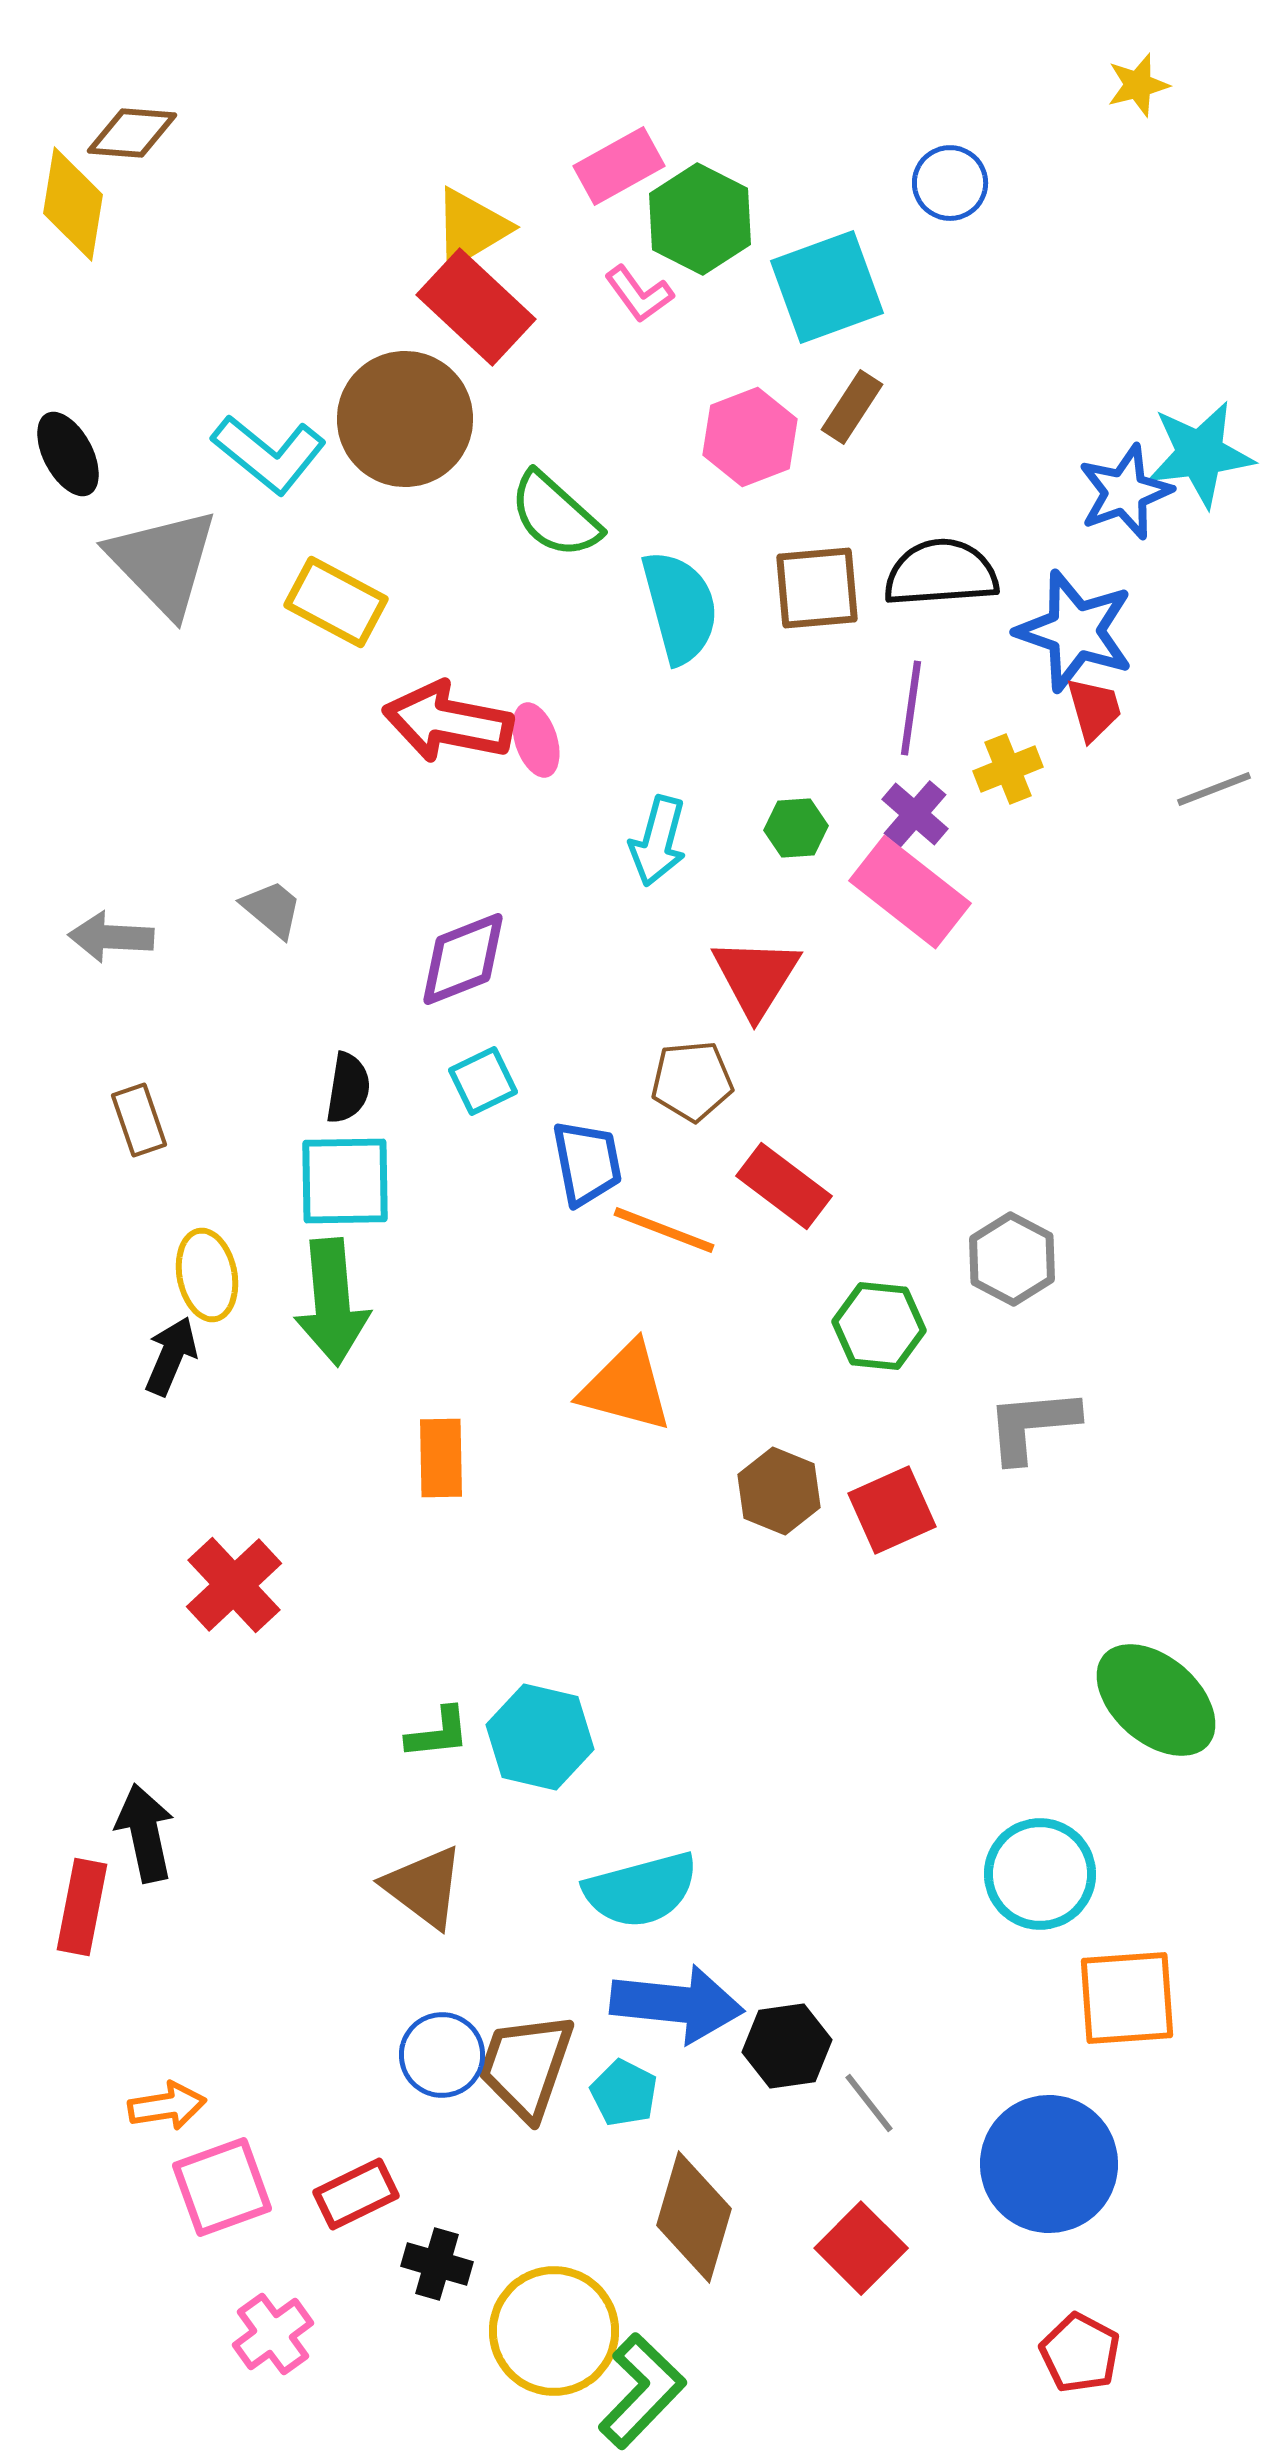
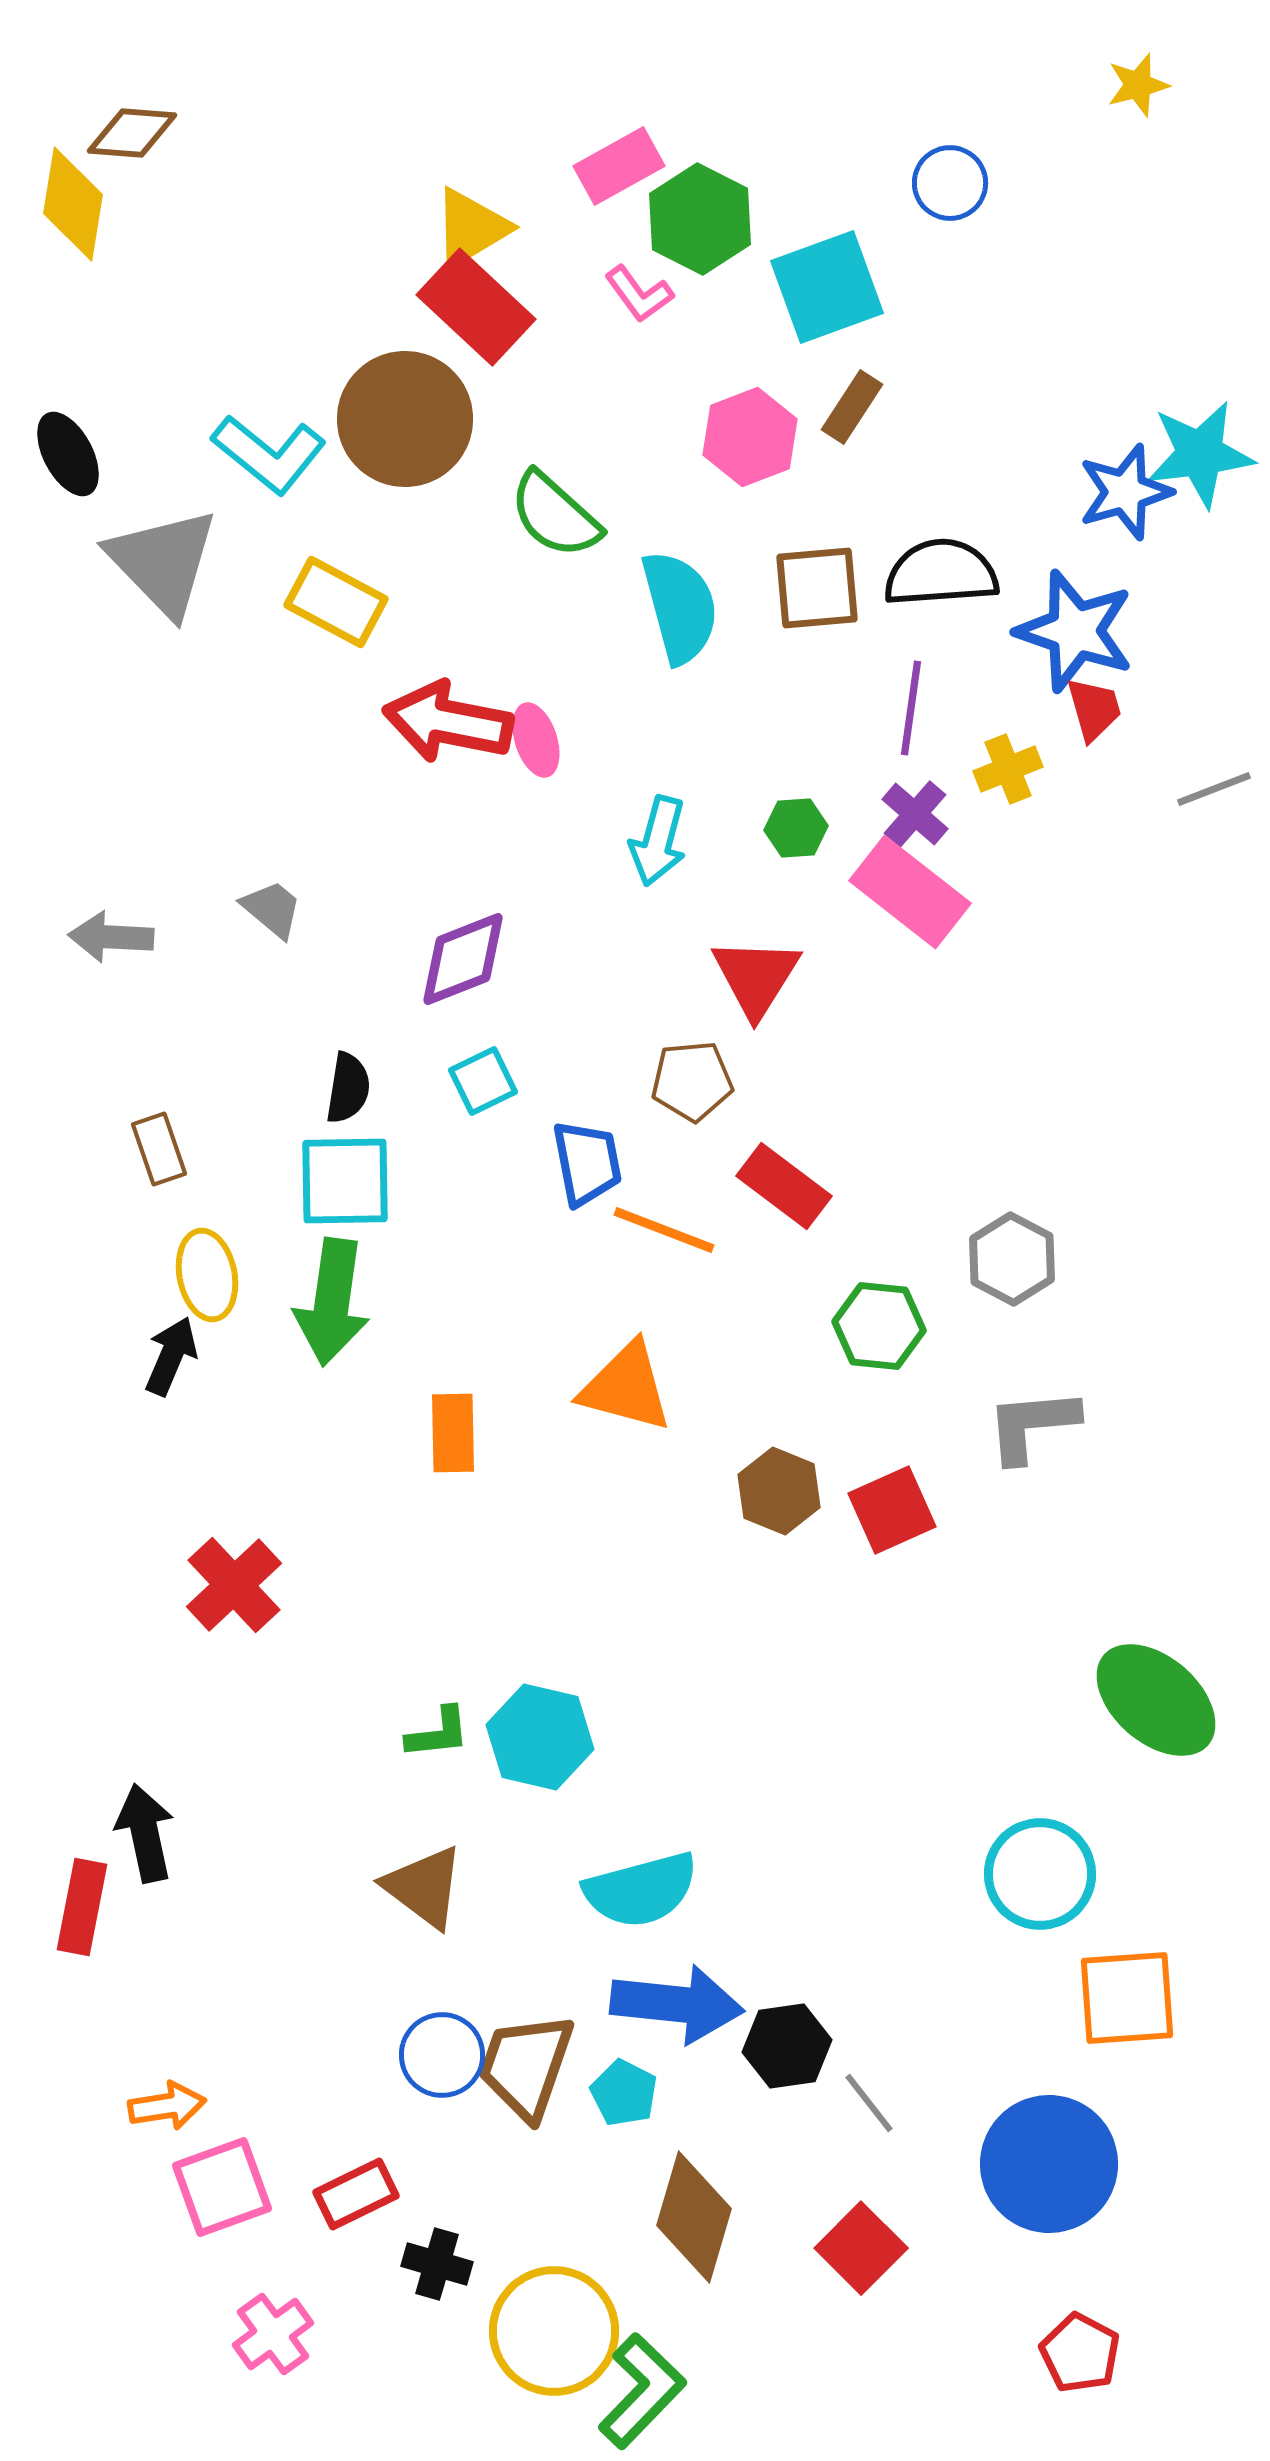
blue star at (1125, 492): rotated 4 degrees clockwise
brown rectangle at (139, 1120): moved 20 px right, 29 px down
green arrow at (332, 1302): rotated 13 degrees clockwise
orange rectangle at (441, 1458): moved 12 px right, 25 px up
